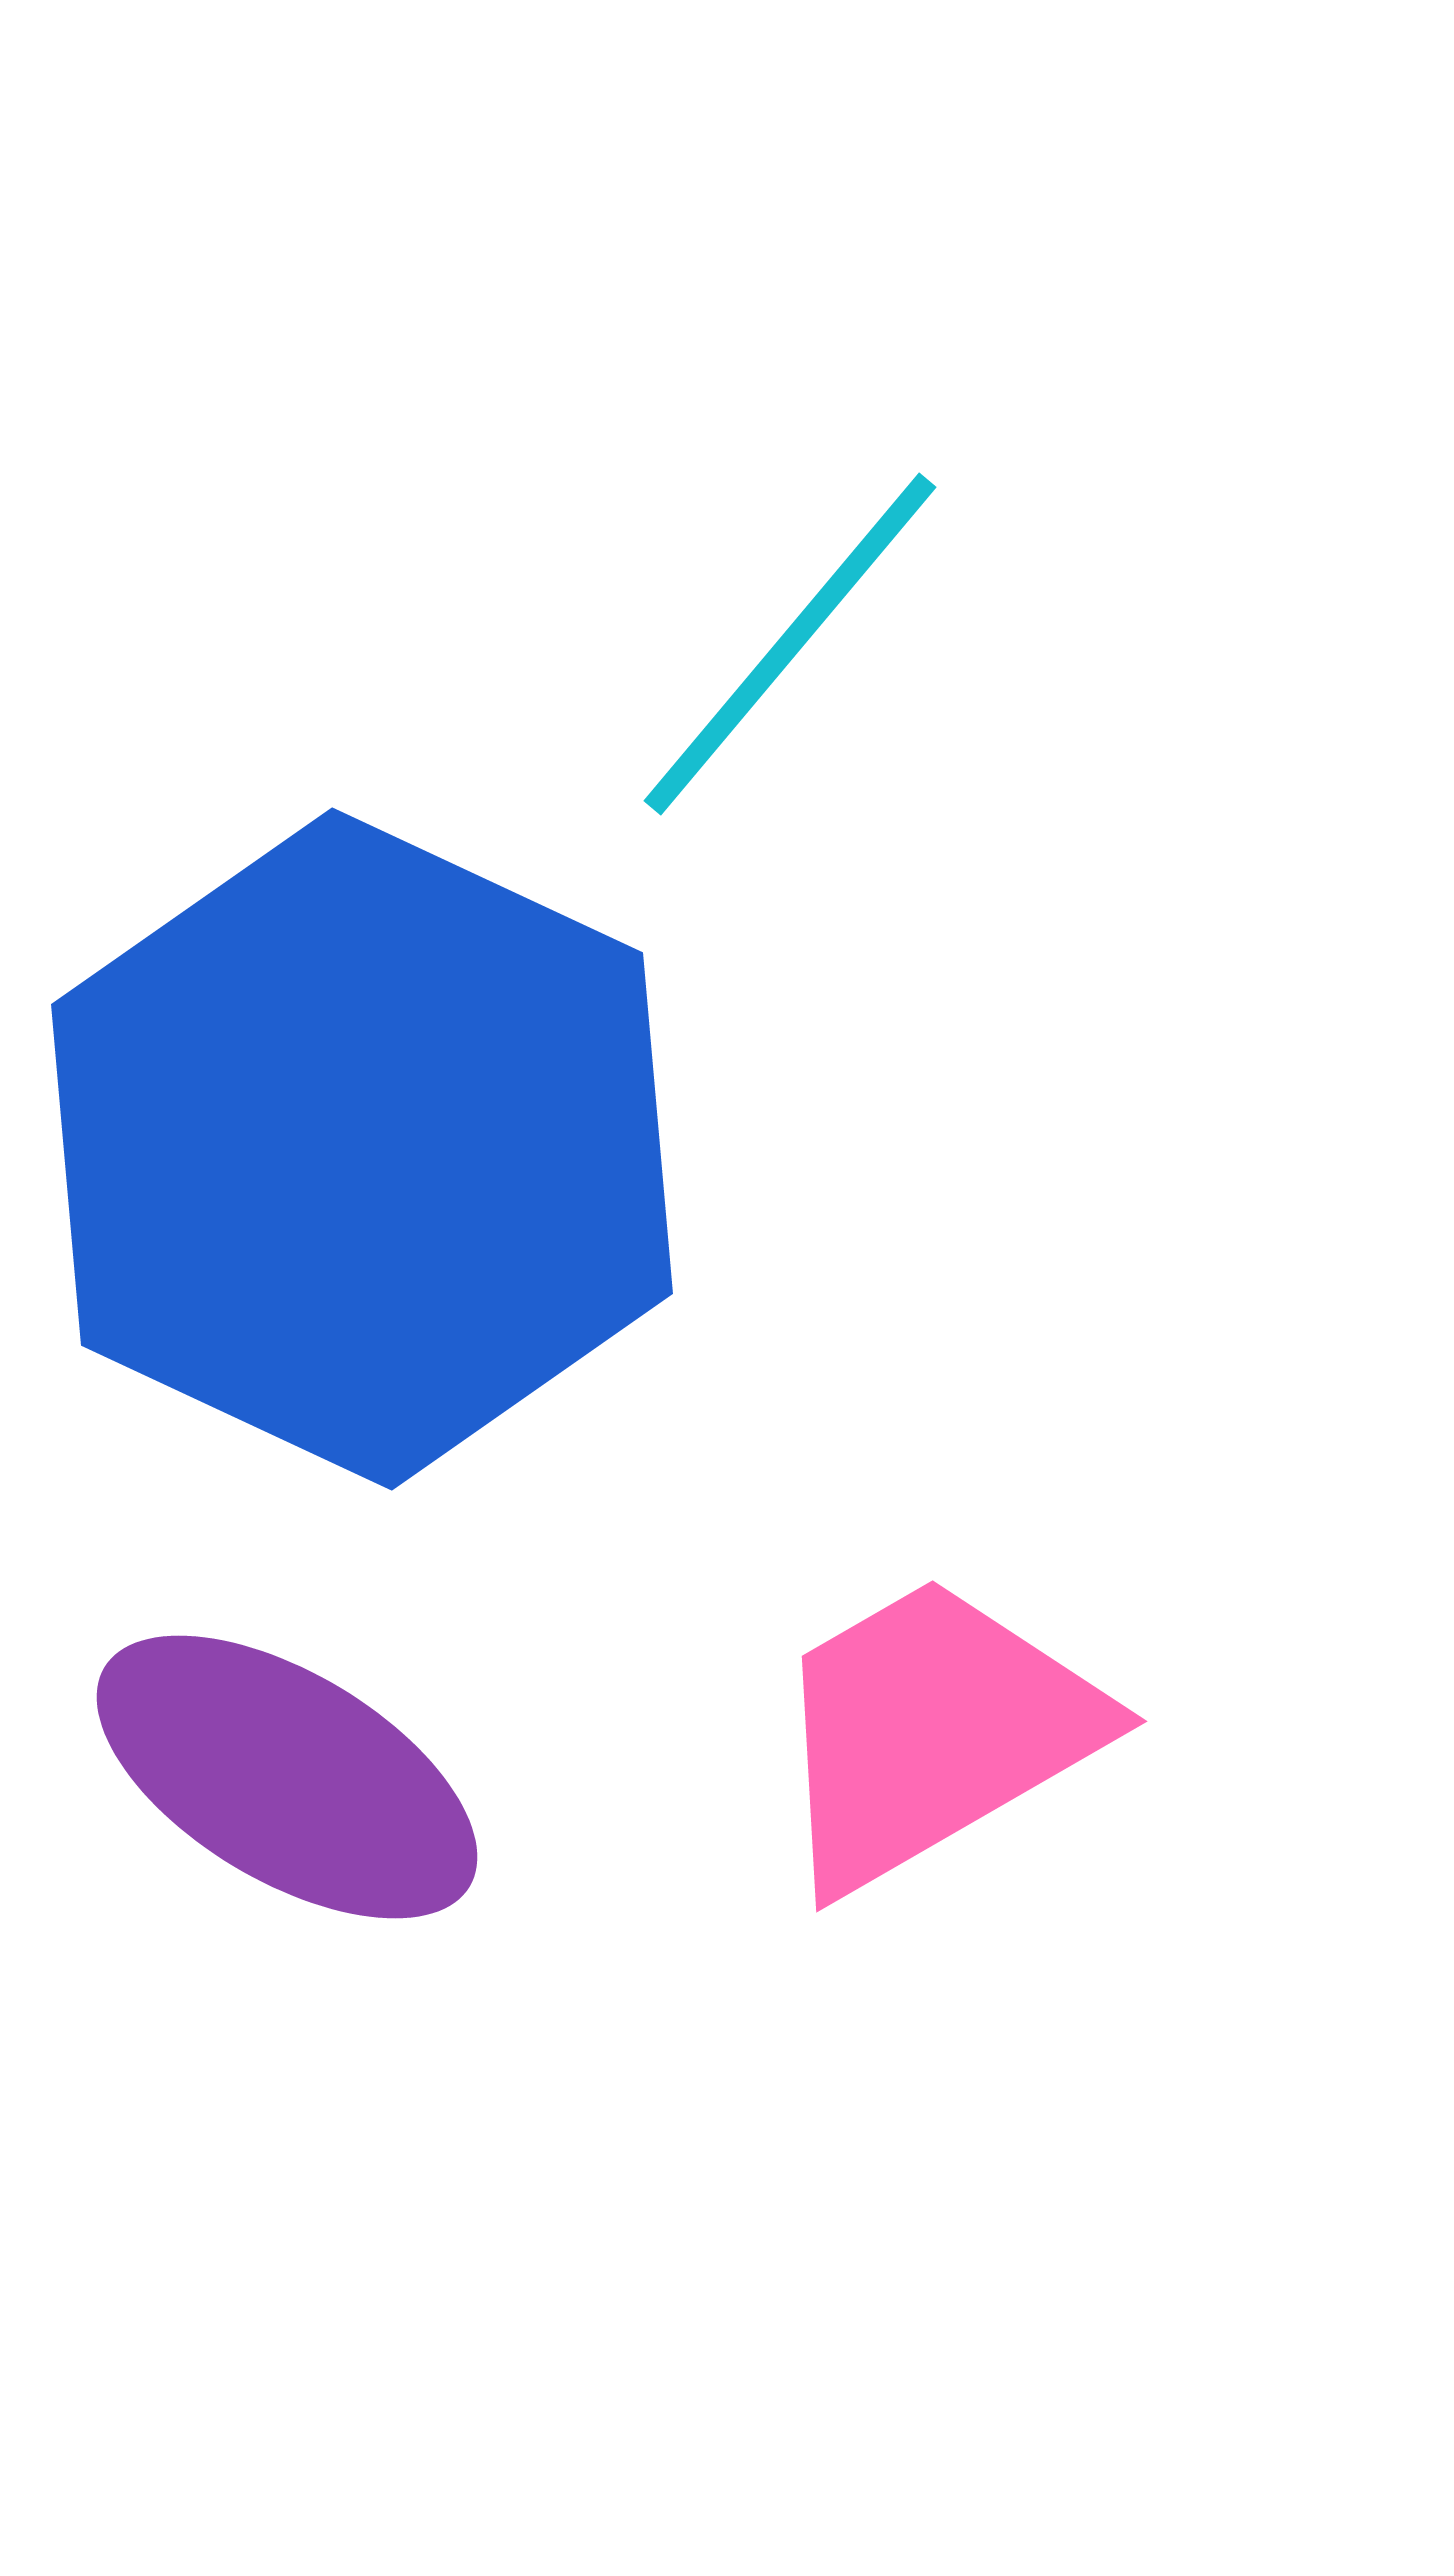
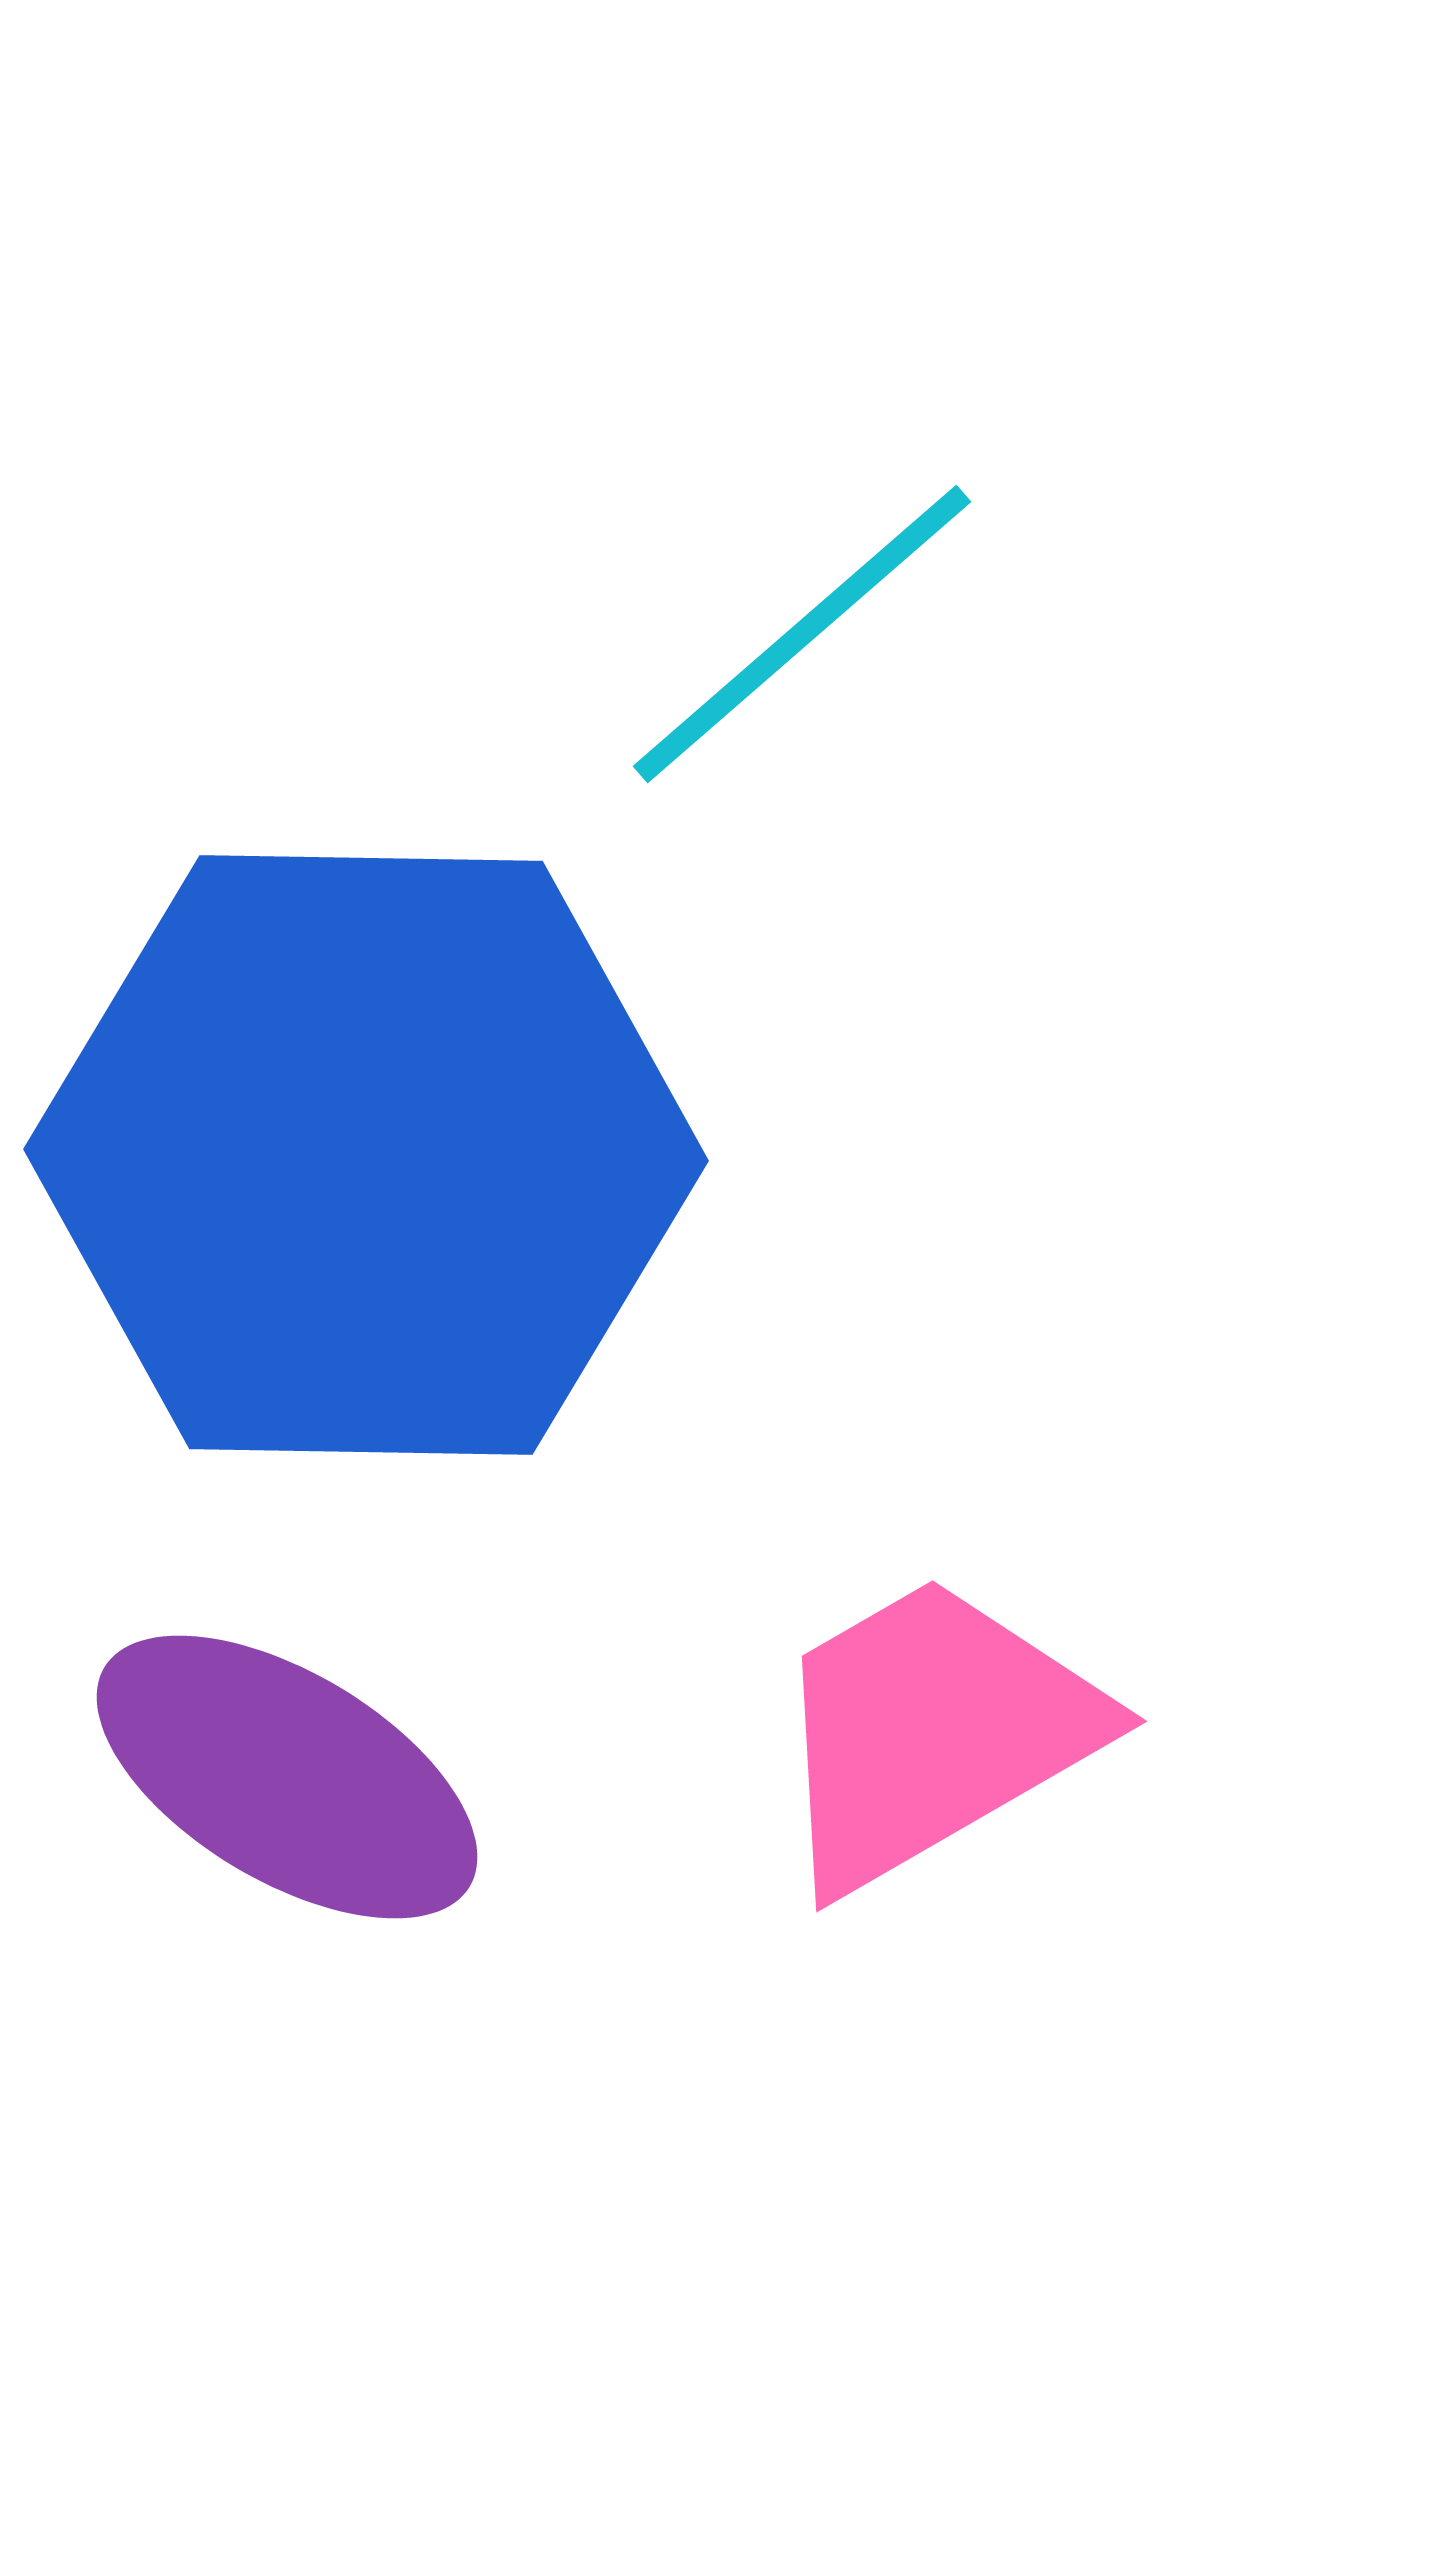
cyan line: moved 12 px right, 10 px up; rotated 9 degrees clockwise
blue hexagon: moved 4 px right, 6 px down; rotated 24 degrees counterclockwise
